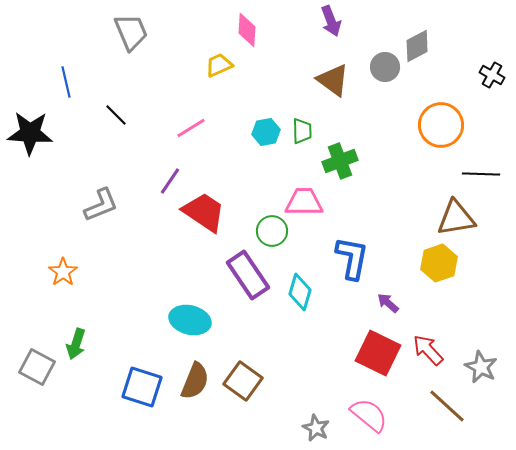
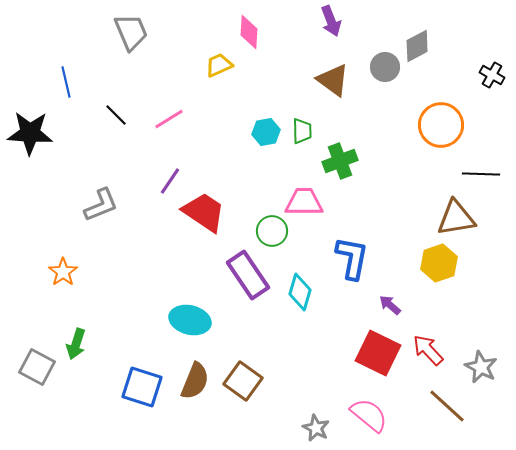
pink diamond at (247, 30): moved 2 px right, 2 px down
pink line at (191, 128): moved 22 px left, 9 px up
purple arrow at (388, 303): moved 2 px right, 2 px down
